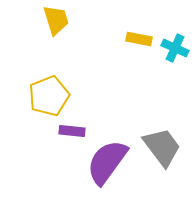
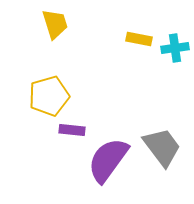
yellow trapezoid: moved 1 px left, 4 px down
cyan cross: rotated 32 degrees counterclockwise
yellow pentagon: rotated 6 degrees clockwise
purple rectangle: moved 1 px up
purple semicircle: moved 1 px right, 2 px up
